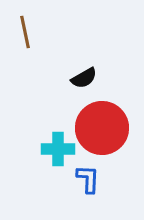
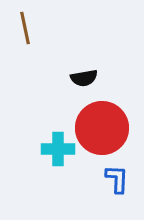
brown line: moved 4 px up
black semicircle: rotated 20 degrees clockwise
blue L-shape: moved 29 px right
